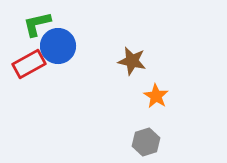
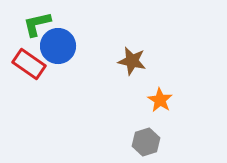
red rectangle: rotated 64 degrees clockwise
orange star: moved 4 px right, 4 px down
